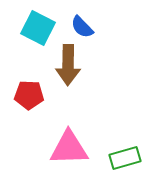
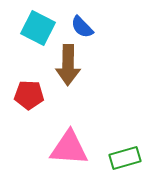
pink triangle: rotated 6 degrees clockwise
